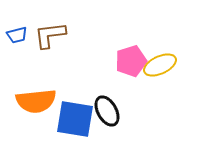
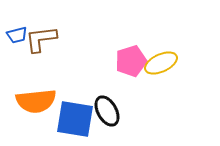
brown L-shape: moved 9 px left, 4 px down
yellow ellipse: moved 1 px right, 2 px up
